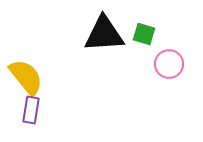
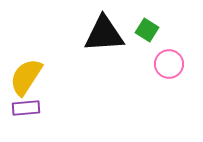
green square: moved 3 px right, 4 px up; rotated 15 degrees clockwise
yellow semicircle: rotated 108 degrees counterclockwise
purple rectangle: moved 5 px left, 2 px up; rotated 76 degrees clockwise
